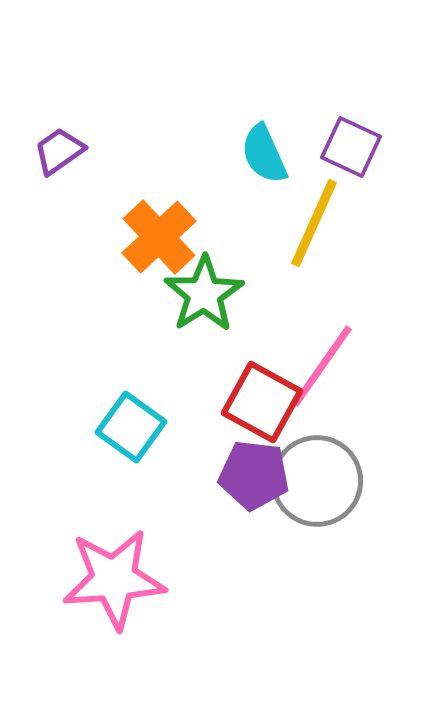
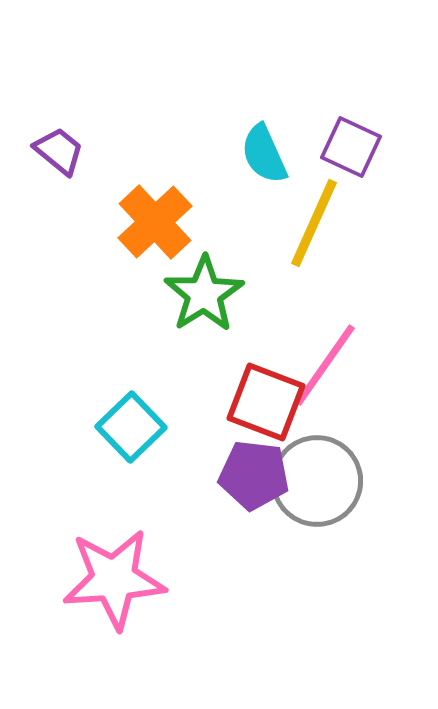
purple trapezoid: rotated 74 degrees clockwise
orange cross: moved 4 px left, 15 px up
pink line: moved 3 px right, 1 px up
red square: moved 4 px right; rotated 8 degrees counterclockwise
cyan square: rotated 10 degrees clockwise
